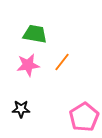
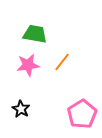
black star: rotated 30 degrees clockwise
pink pentagon: moved 2 px left, 3 px up
